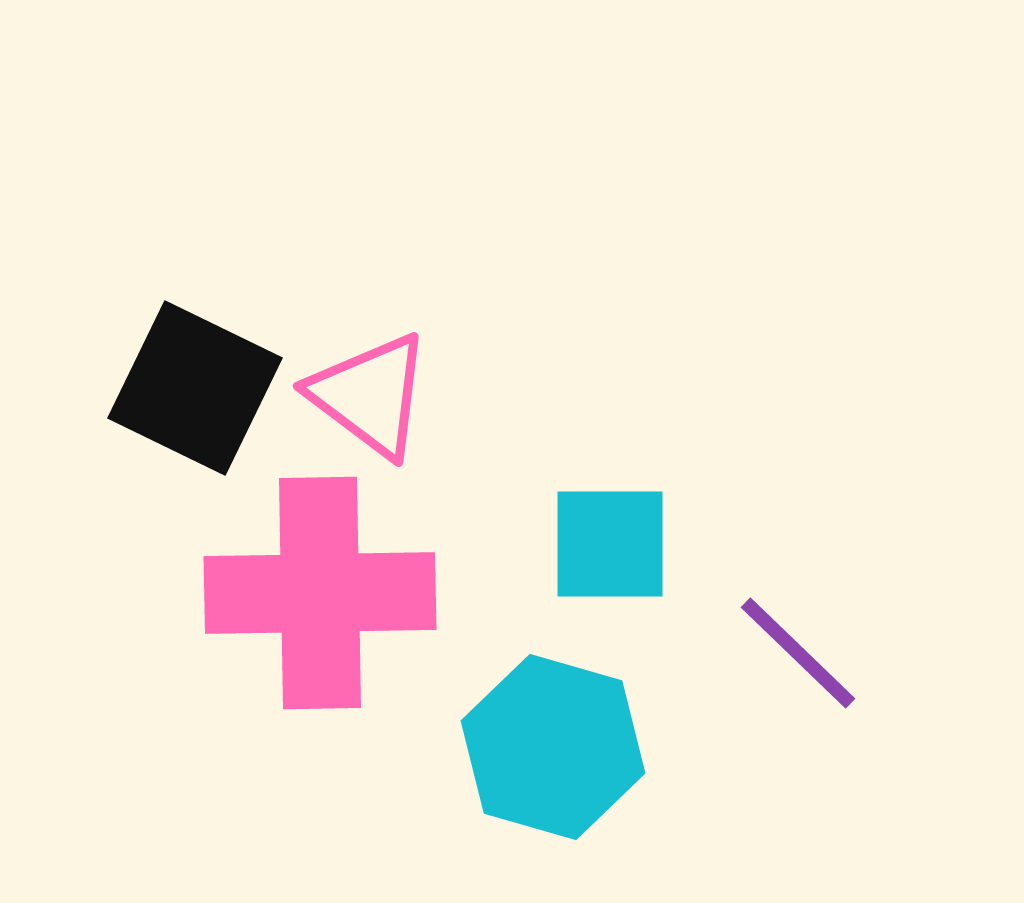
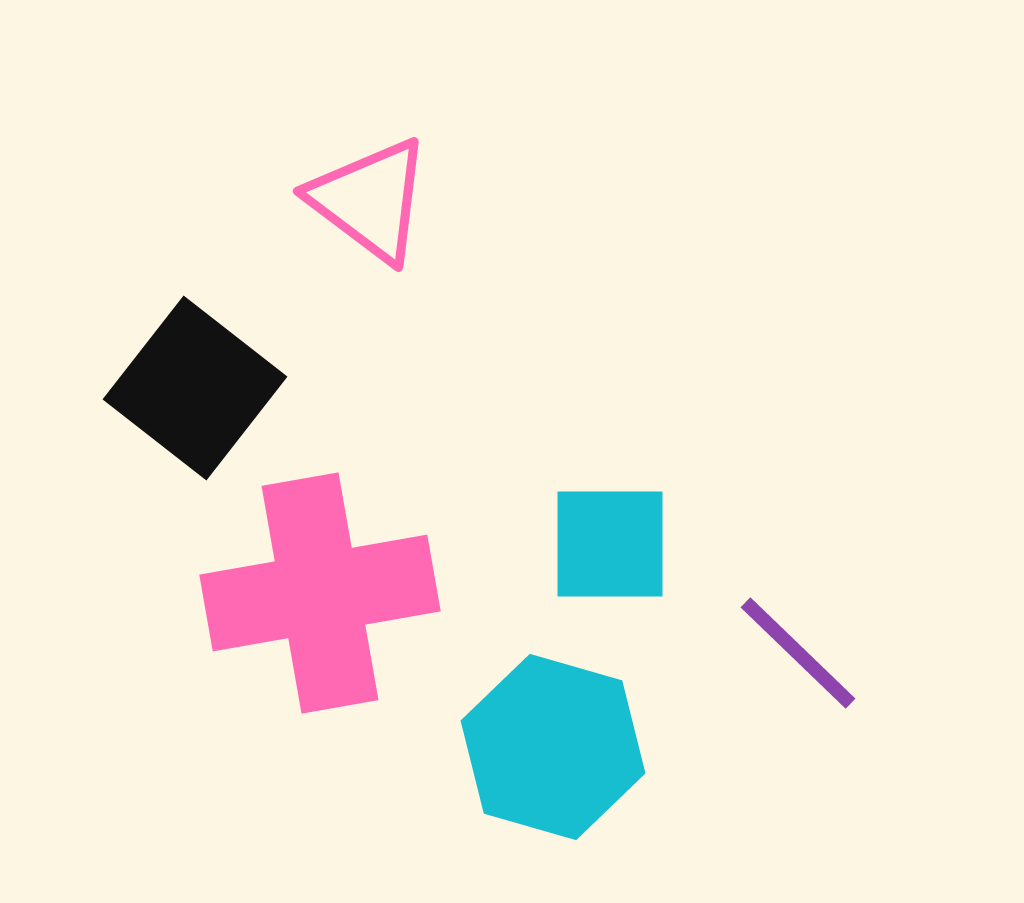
black square: rotated 12 degrees clockwise
pink triangle: moved 195 px up
pink cross: rotated 9 degrees counterclockwise
